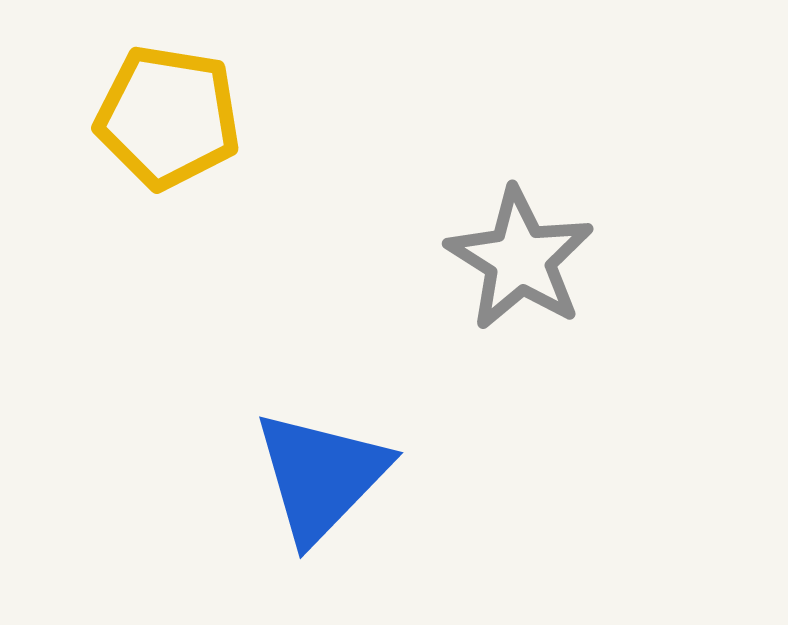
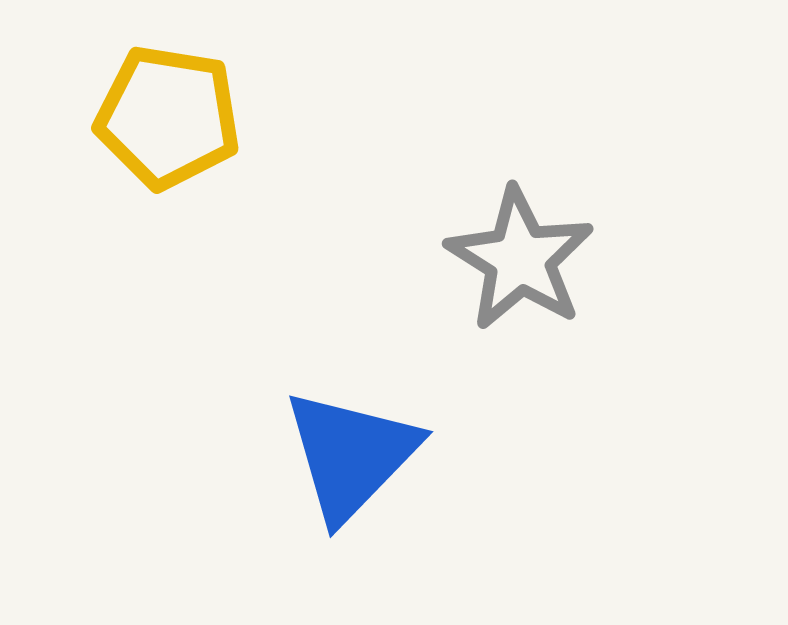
blue triangle: moved 30 px right, 21 px up
